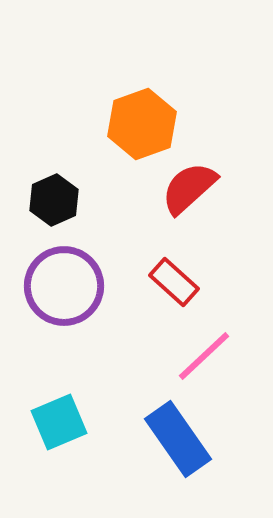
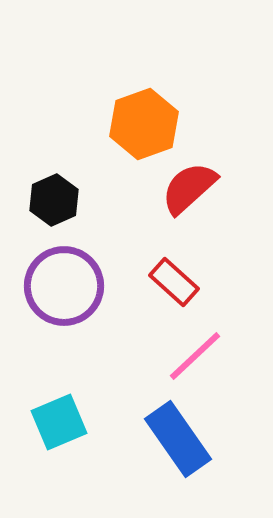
orange hexagon: moved 2 px right
pink line: moved 9 px left
